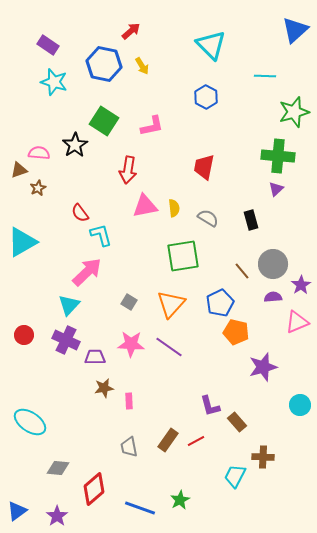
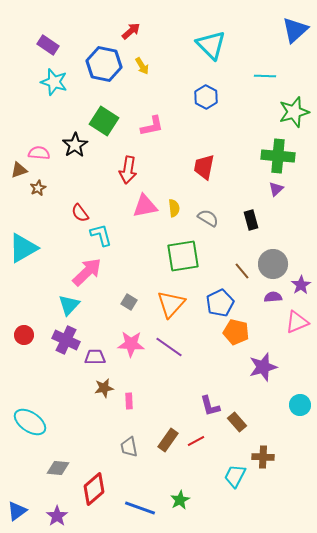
cyan triangle at (22, 242): moved 1 px right, 6 px down
